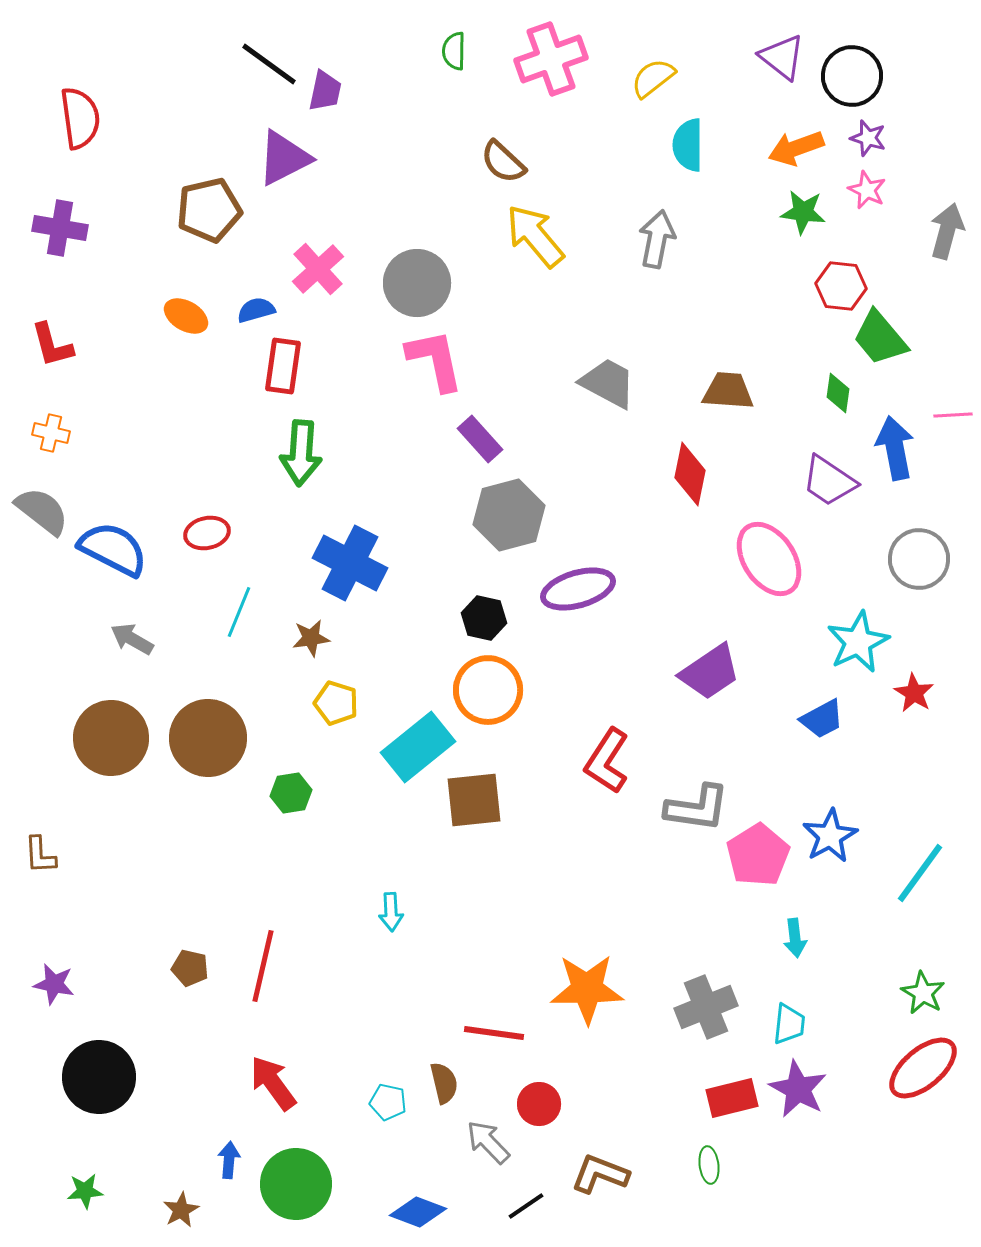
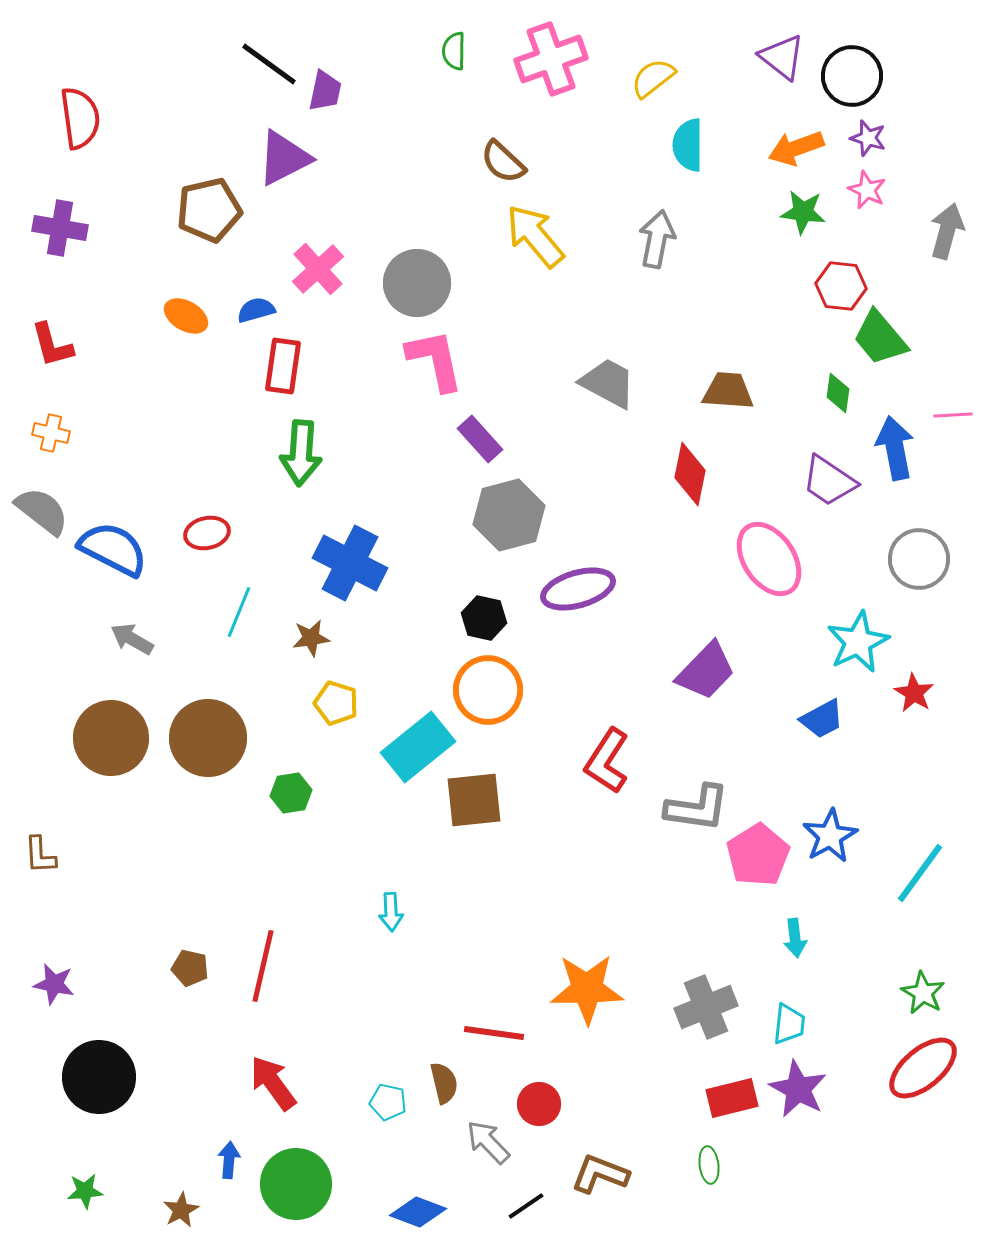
purple trapezoid at (710, 672): moved 4 px left, 1 px up; rotated 12 degrees counterclockwise
